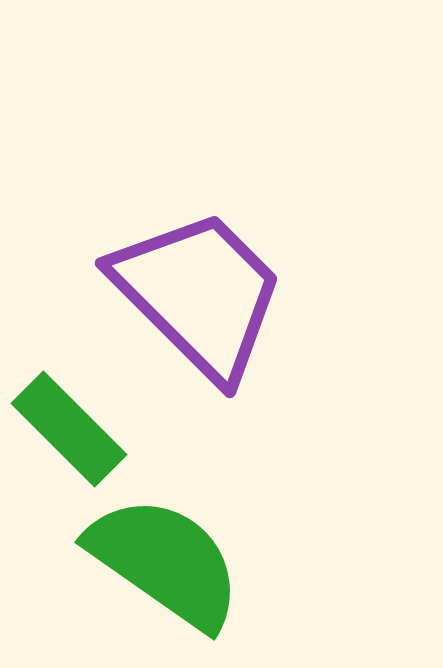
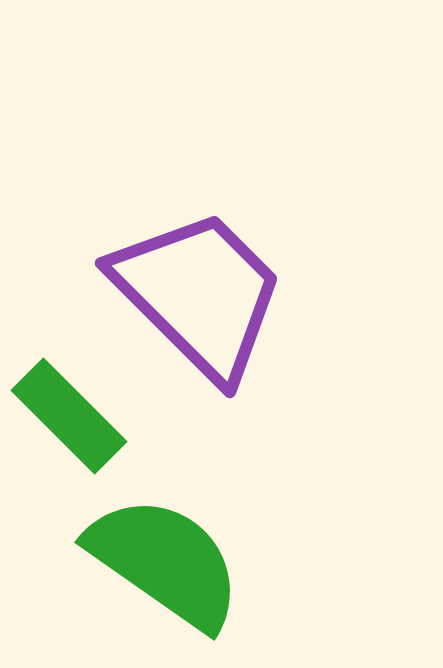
green rectangle: moved 13 px up
